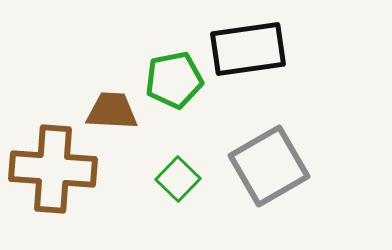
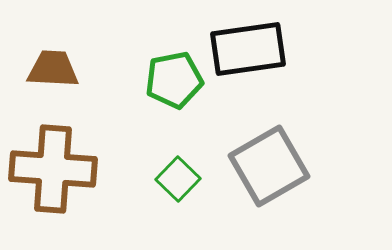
brown trapezoid: moved 59 px left, 42 px up
